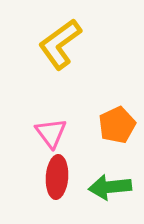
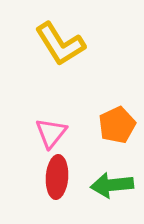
yellow L-shape: rotated 86 degrees counterclockwise
pink triangle: rotated 16 degrees clockwise
green arrow: moved 2 px right, 2 px up
